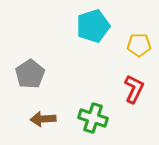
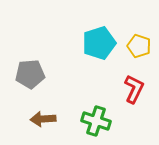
cyan pentagon: moved 6 px right, 17 px down
yellow pentagon: moved 1 px down; rotated 20 degrees clockwise
gray pentagon: rotated 28 degrees clockwise
green cross: moved 3 px right, 3 px down
